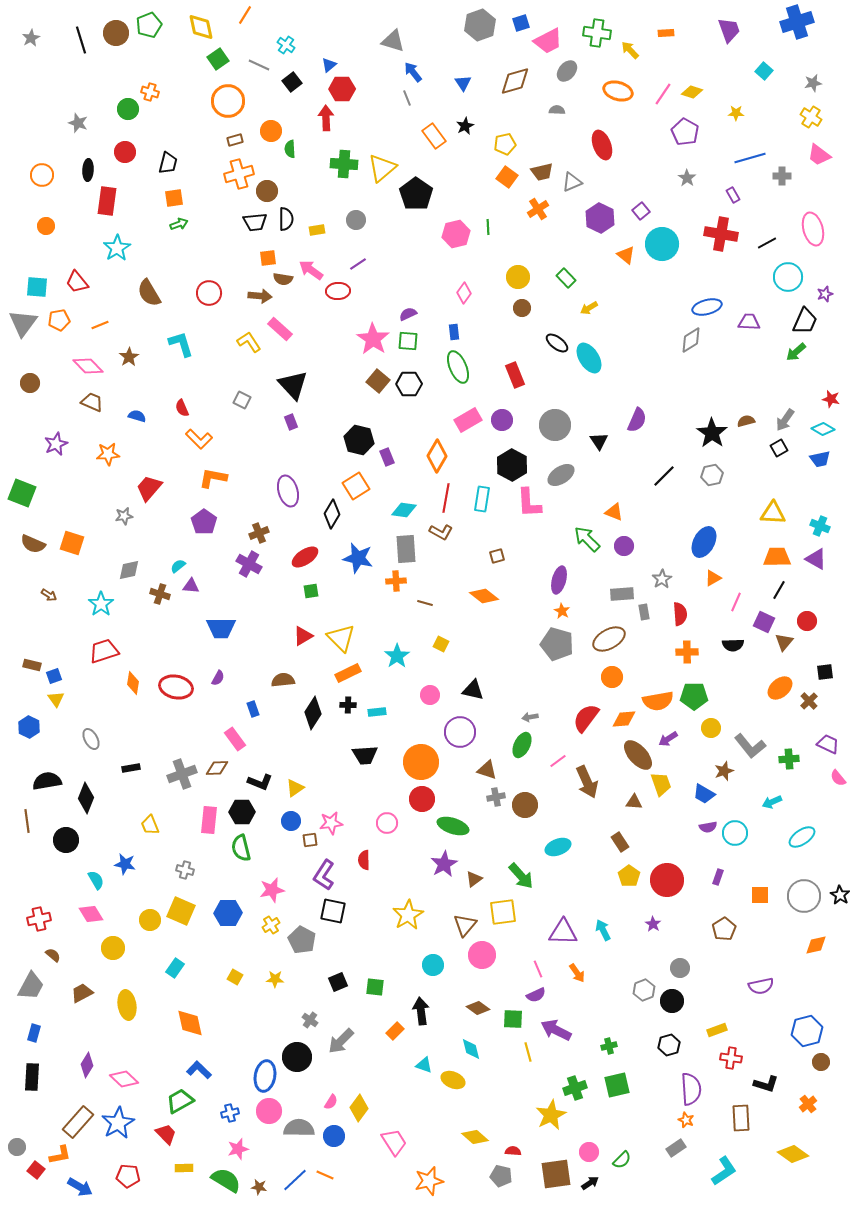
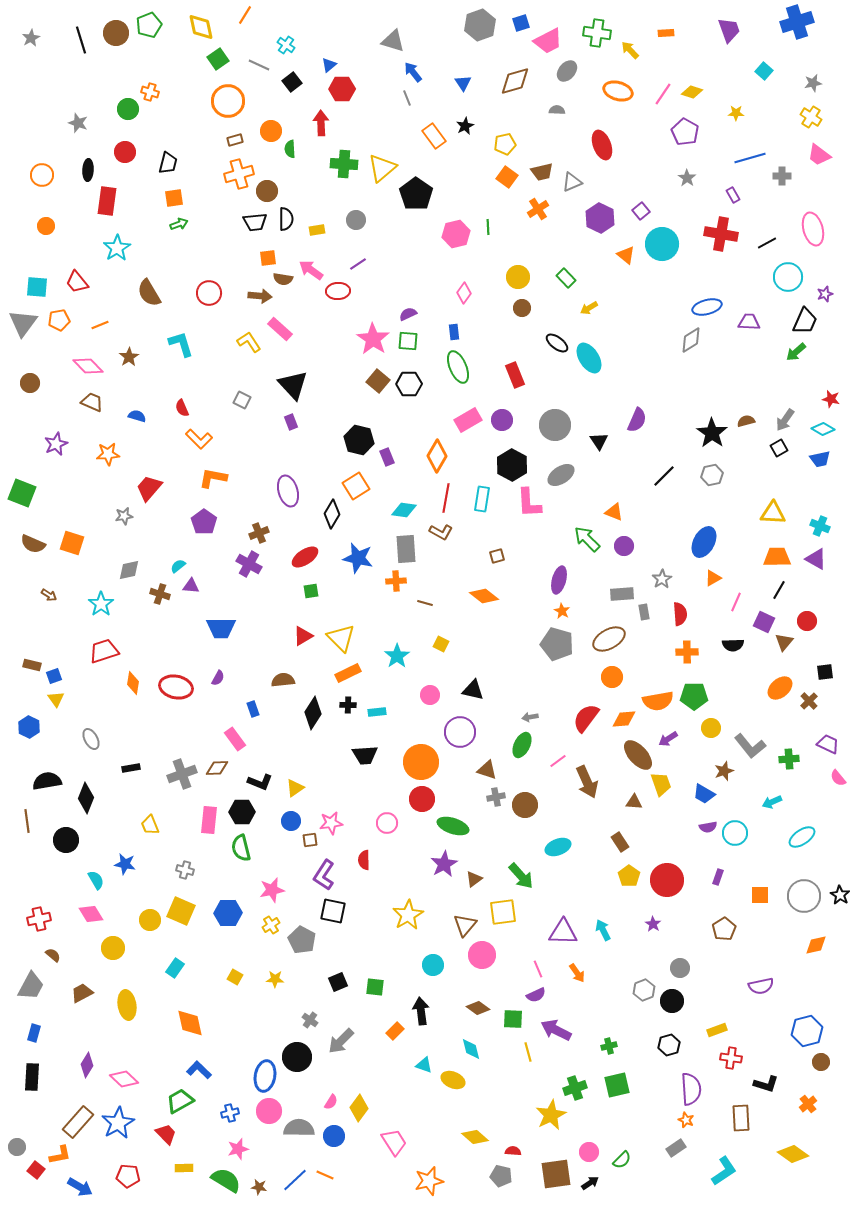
red arrow at (326, 118): moved 5 px left, 5 px down
